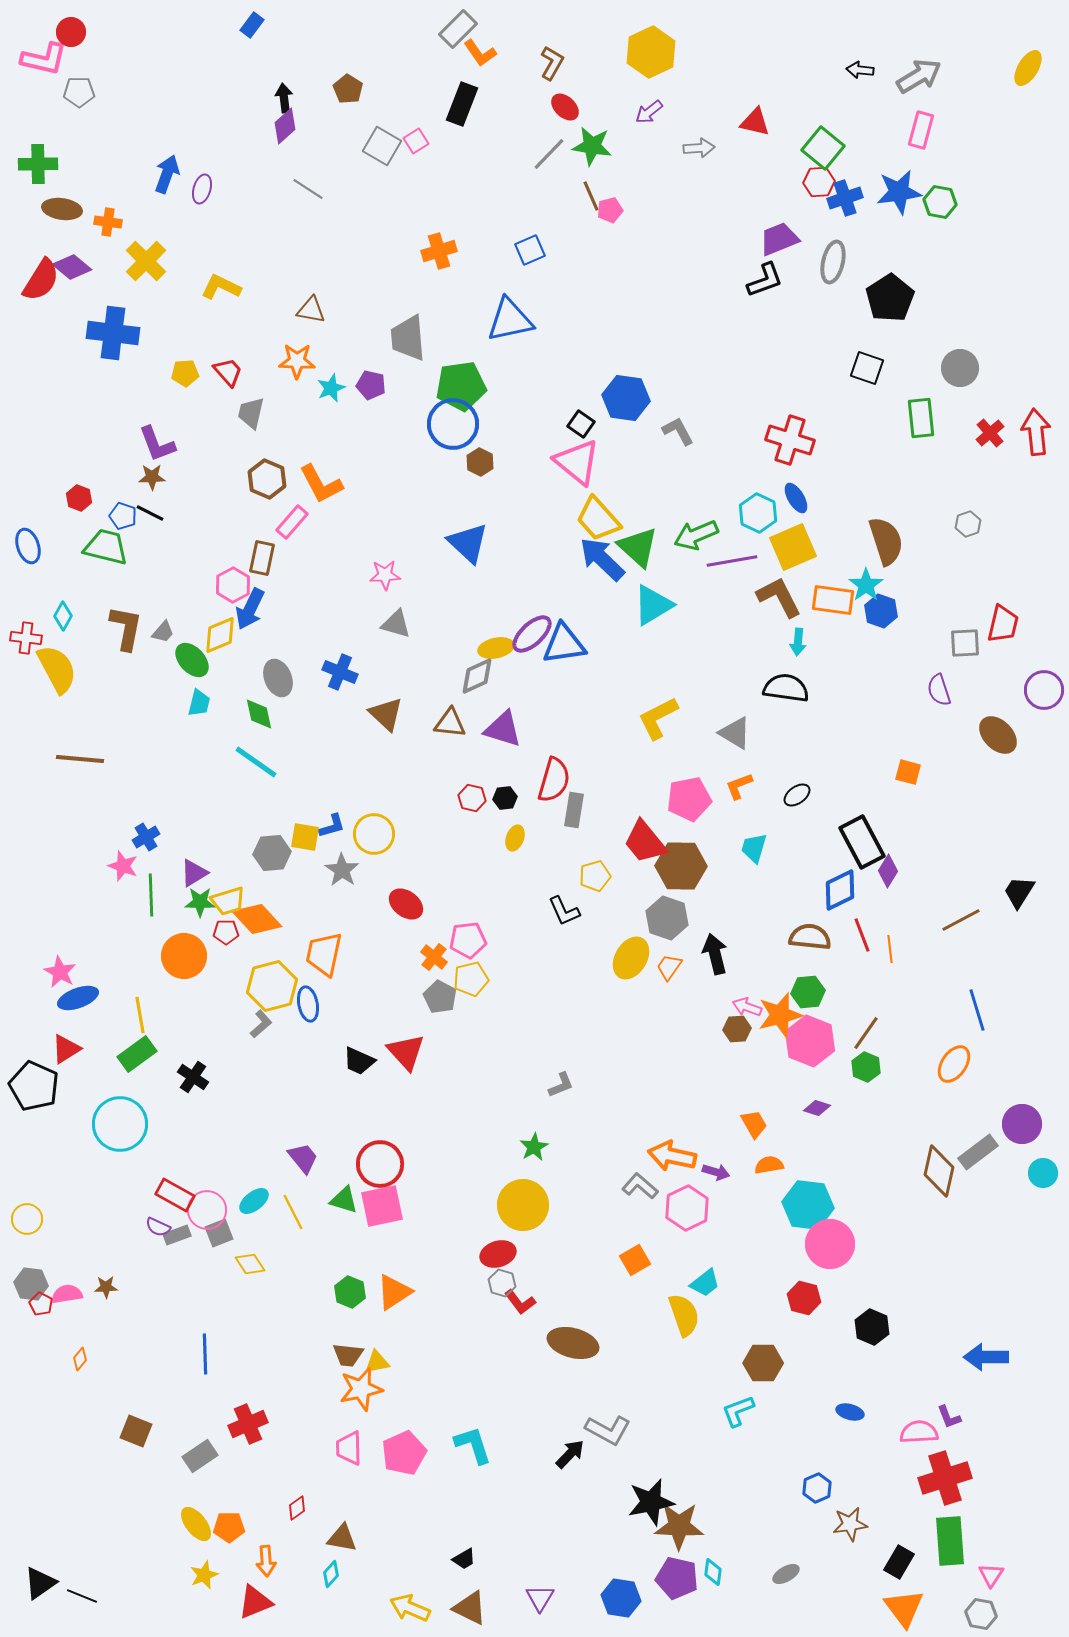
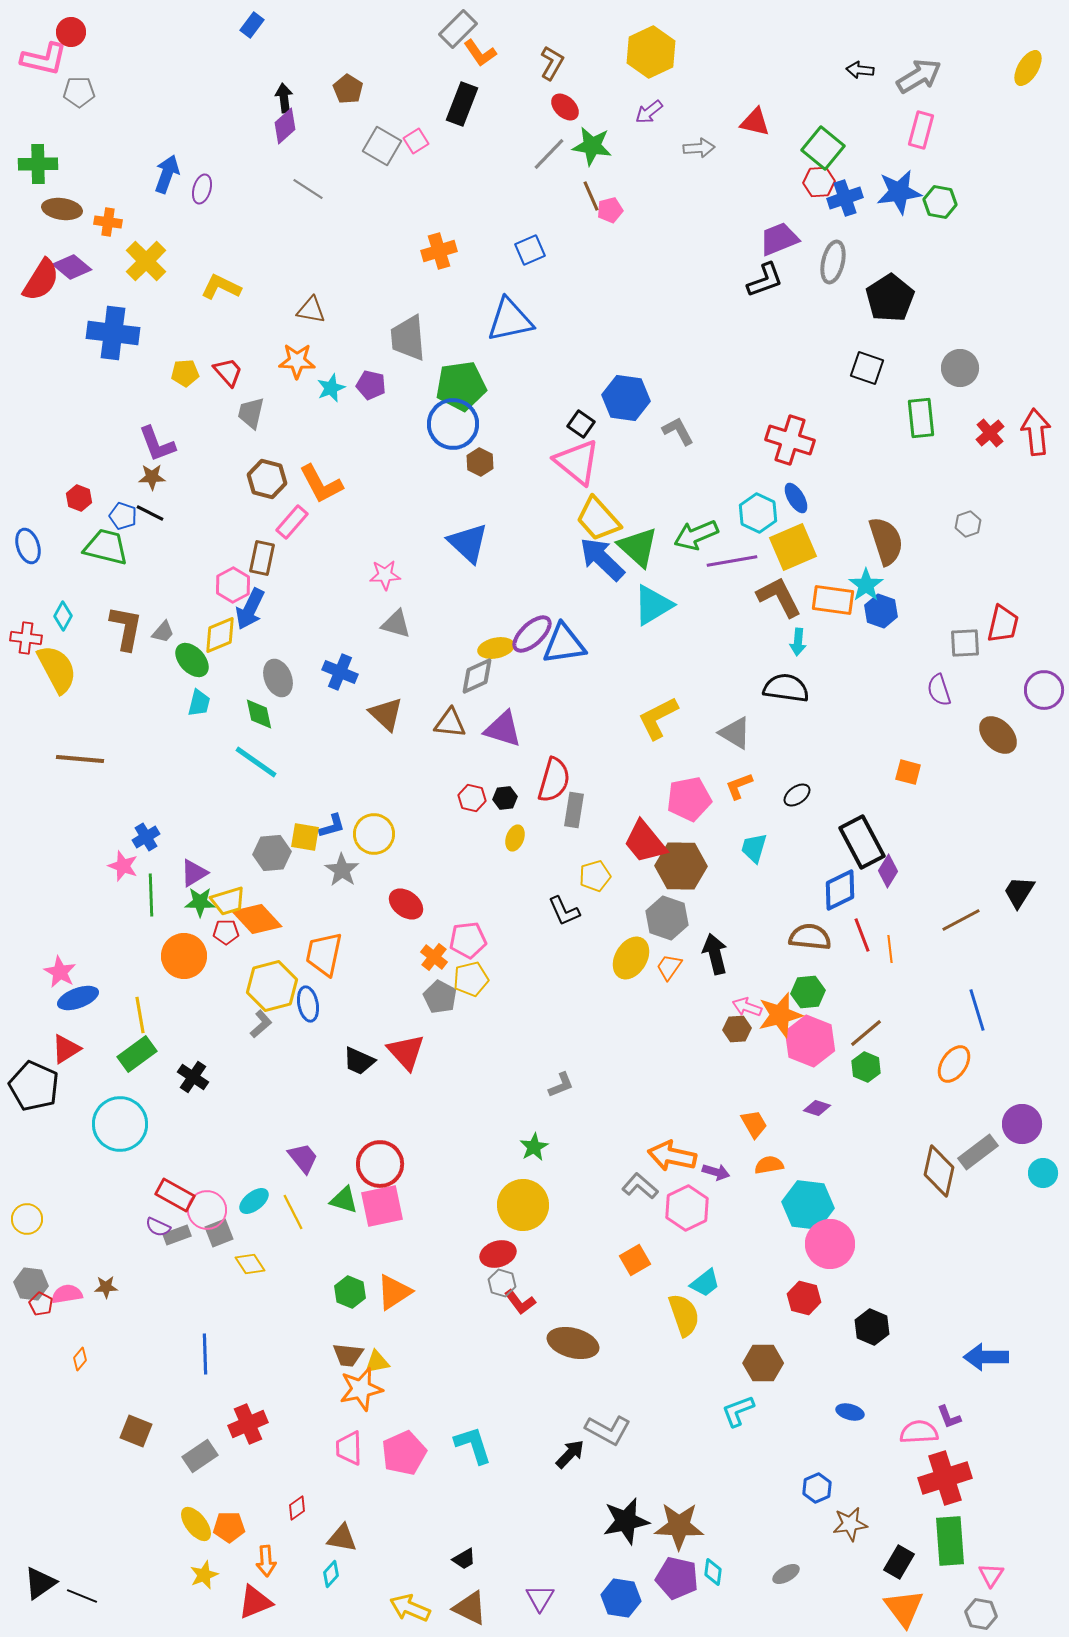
brown hexagon at (267, 479): rotated 9 degrees counterclockwise
brown line at (866, 1033): rotated 15 degrees clockwise
black star at (651, 1502): moved 25 px left, 19 px down
